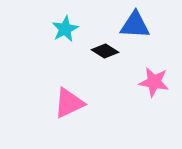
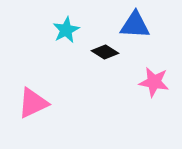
cyan star: moved 1 px right, 1 px down
black diamond: moved 1 px down
pink triangle: moved 36 px left
